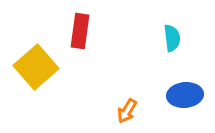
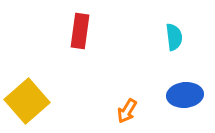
cyan semicircle: moved 2 px right, 1 px up
yellow square: moved 9 px left, 34 px down
